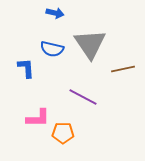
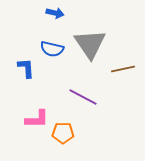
pink L-shape: moved 1 px left, 1 px down
